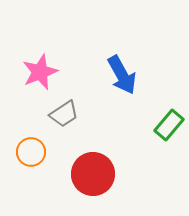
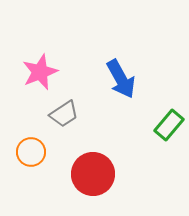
blue arrow: moved 1 px left, 4 px down
